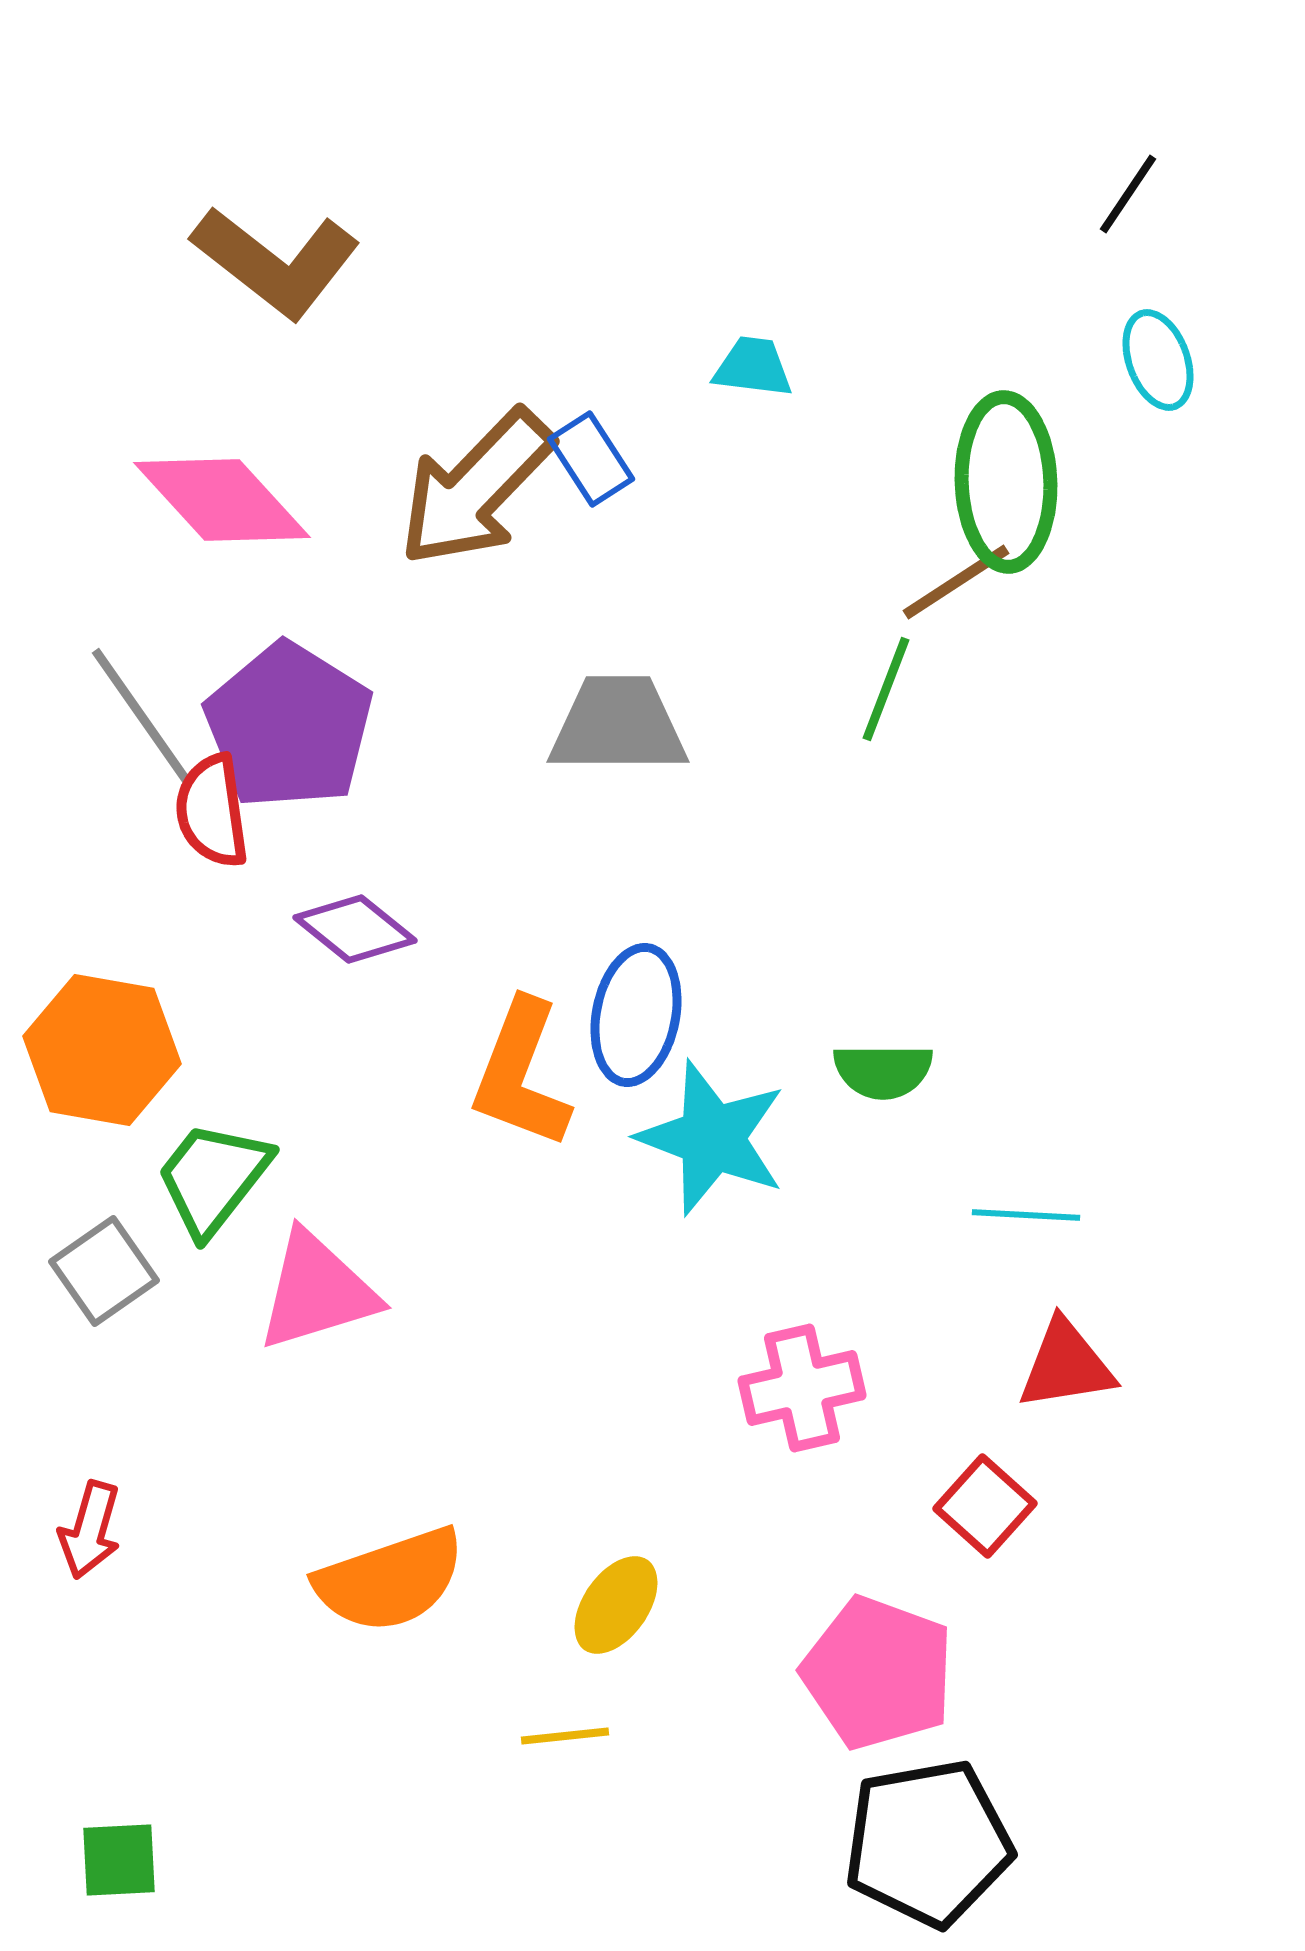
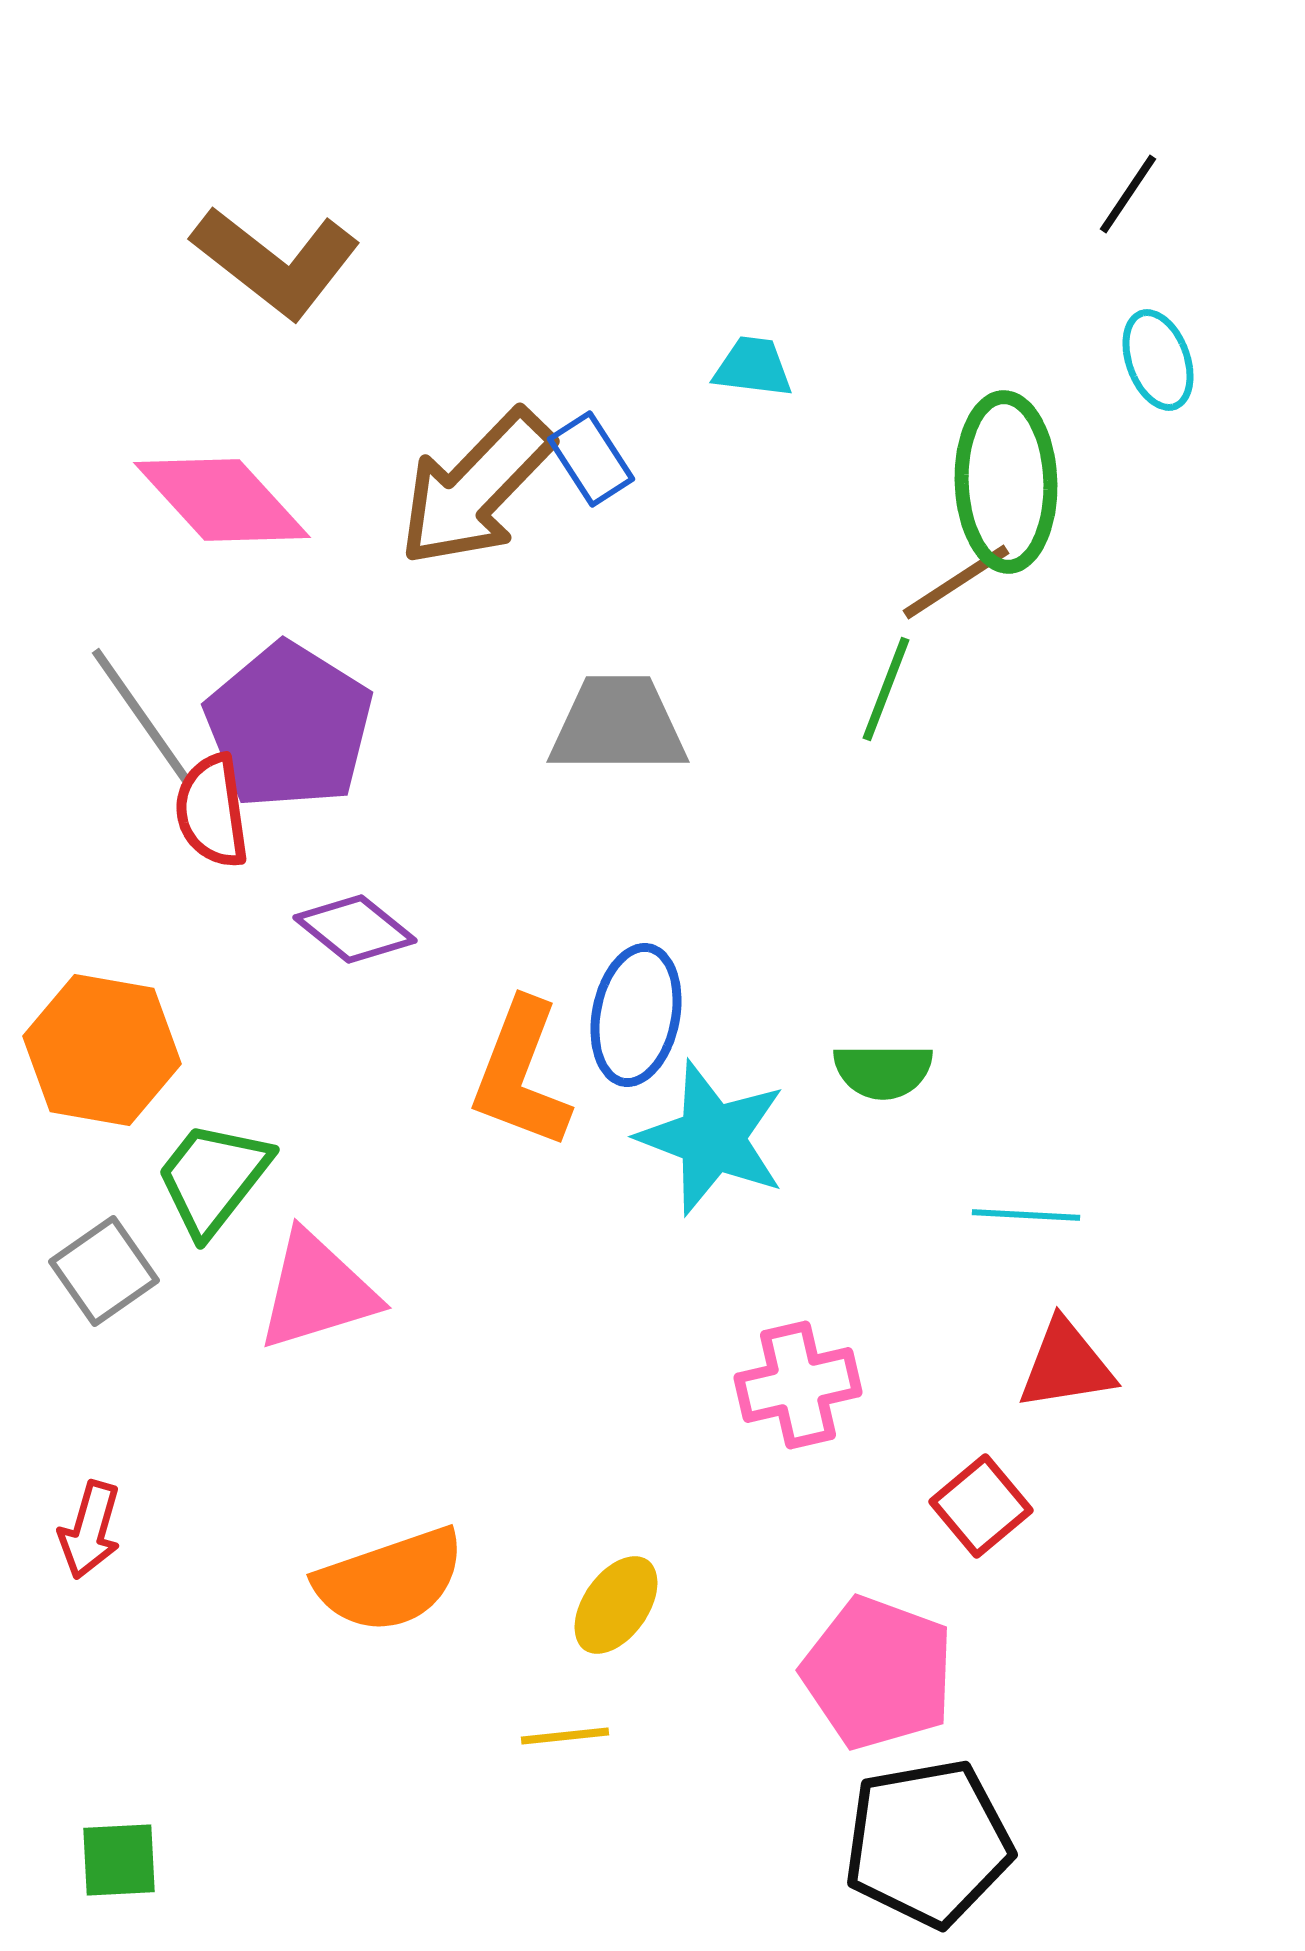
pink cross: moved 4 px left, 3 px up
red square: moved 4 px left; rotated 8 degrees clockwise
